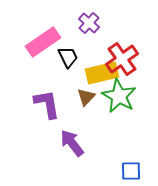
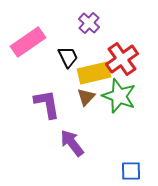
pink rectangle: moved 15 px left
yellow rectangle: moved 8 px left
green star: rotated 8 degrees counterclockwise
